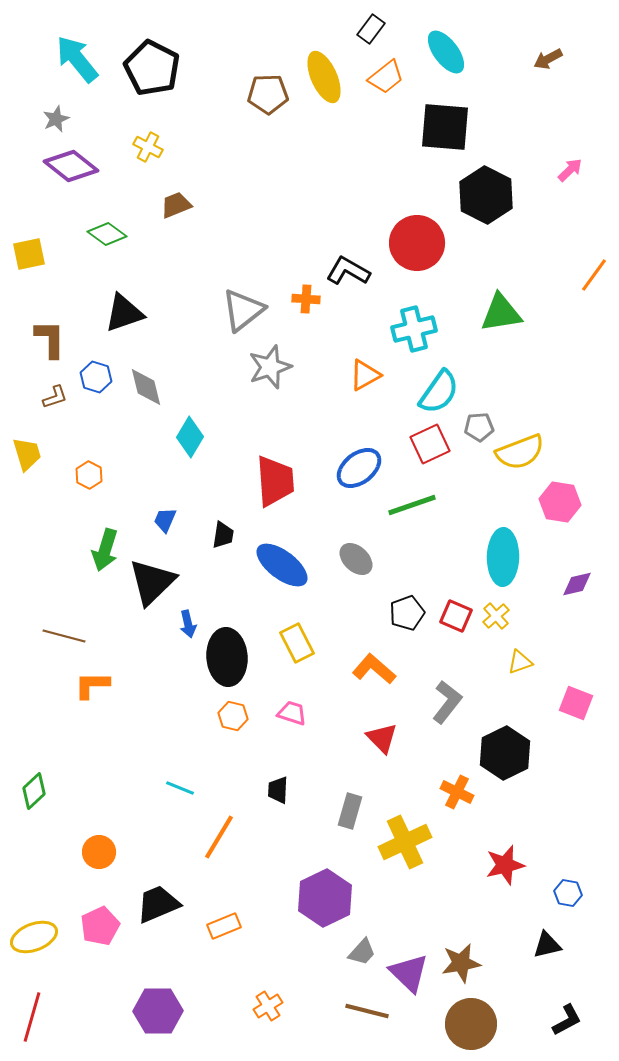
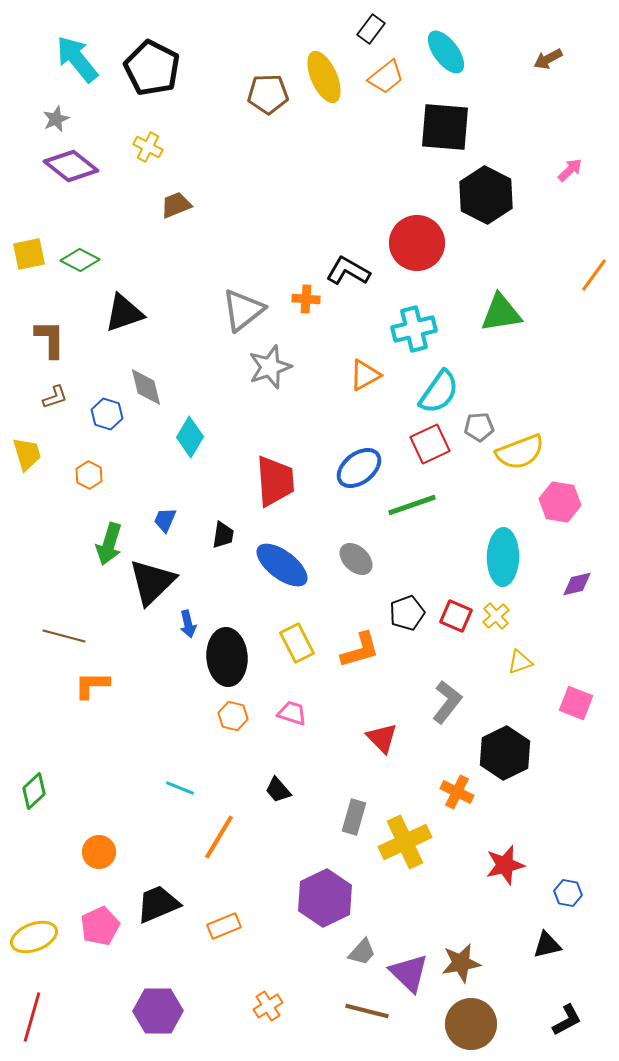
green diamond at (107, 234): moved 27 px left, 26 px down; rotated 9 degrees counterclockwise
blue hexagon at (96, 377): moved 11 px right, 37 px down
green arrow at (105, 550): moved 4 px right, 6 px up
orange L-shape at (374, 669): moved 14 px left, 19 px up; rotated 123 degrees clockwise
black trapezoid at (278, 790): rotated 44 degrees counterclockwise
gray rectangle at (350, 811): moved 4 px right, 6 px down
